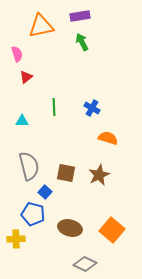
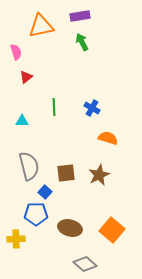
pink semicircle: moved 1 px left, 2 px up
brown square: rotated 18 degrees counterclockwise
blue pentagon: moved 3 px right; rotated 15 degrees counterclockwise
gray diamond: rotated 15 degrees clockwise
